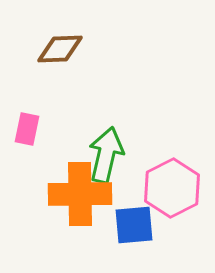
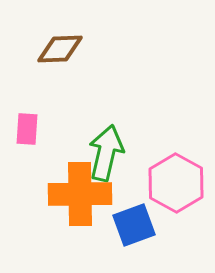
pink rectangle: rotated 8 degrees counterclockwise
green arrow: moved 2 px up
pink hexagon: moved 4 px right, 5 px up; rotated 4 degrees counterclockwise
blue square: rotated 15 degrees counterclockwise
